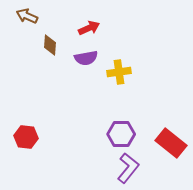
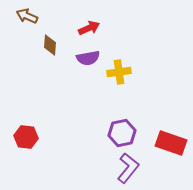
purple semicircle: moved 2 px right
purple hexagon: moved 1 px right, 1 px up; rotated 12 degrees counterclockwise
red rectangle: rotated 20 degrees counterclockwise
